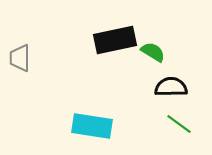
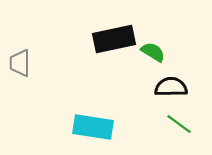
black rectangle: moved 1 px left, 1 px up
gray trapezoid: moved 5 px down
cyan rectangle: moved 1 px right, 1 px down
